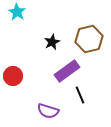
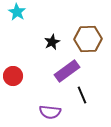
brown hexagon: moved 1 px left; rotated 12 degrees clockwise
black line: moved 2 px right
purple semicircle: moved 2 px right, 1 px down; rotated 10 degrees counterclockwise
